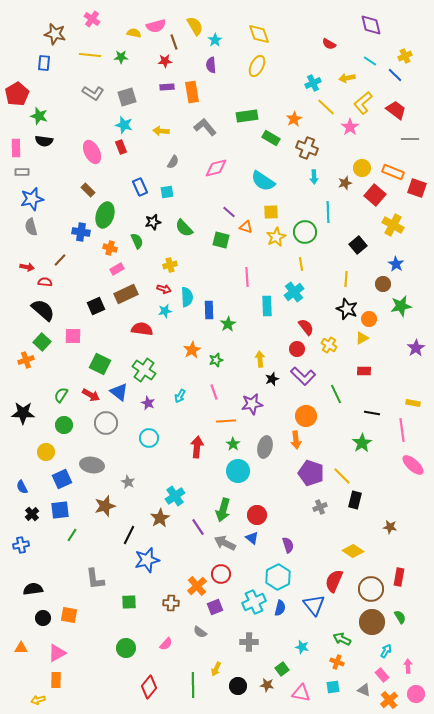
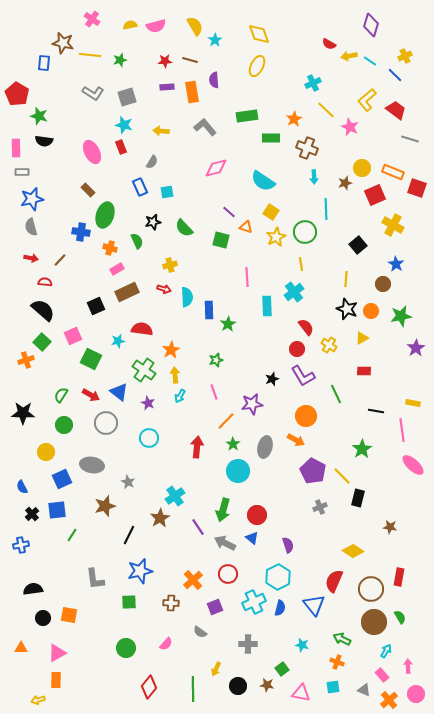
purple diamond at (371, 25): rotated 30 degrees clockwise
yellow semicircle at (134, 33): moved 4 px left, 8 px up; rotated 24 degrees counterclockwise
brown star at (55, 34): moved 8 px right, 9 px down
brown line at (174, 42): moved 16 px right, 18 px down; rotated 56 degrees counterclockwise
green star at (121, 57): moved 1 px left, 3 px down; rotated 16 degrees counterclockwise
purple semicircle at (211, 65): moved 3 px right, 15 px down
yellow arrow at (347, 78): moved 2 px right, 22 px up
red pentagon at (17, 94): rotated 10 degrees counterclockwise
yellow L-shape at (363, 103): moved 4 px right, 3 px up
yellow line at (326, 107): moved 3 px down
pink star at (350, 127): rotated 12 degrees counterclockwise
green rectangle at (271, 138): rotated 30 degrees counterclockwise
gray line at (410, 139): rotated 18 degrees clockwise
gray semicircle at (173, 162): moved 21 px left
red square at (375, 195): rotated 25 degrees clockwise
yellow square at (271, 212): rotated 35 degrees clockwise
cyan line at (328, 212): moved 2 px left, 3 px up
red arrow at (27, 267): moved 4 px right, 9 px up
brown rectangle at (126, 294): moved 1 px right, 2 px up
green star at (401, 306): moved 10 px down
cyan star at (165, 311): moved 47 px left, 30 px down
orange circle at (369, 319): moved 2 px right, 8 px up
pink square at (73, 336): rotated 24 degrees counterclockwise
orange star at (192, 350): moved 21 px left
yellow arrow at (260, 359): moved 85 px left, 16 px down
green square at (100, 364): moved 9 px left, 5 px up
purple L-shape at (303, 376): rotated 15 degrees clockwise
black line at (372, 413): moved 4 px right, 2 px up
orange line at (226, 421): rotated 42 degrees counterclockwise
orange arrow at (296, 440): rotated 54 degrees counterclockwise
green star at (362, 443): moved 6 px down
purple pentagon at (311, 473): moved 2 px right, 2 px up; rotated 10 degrees clockwise
black rectangle at (355, 500): moved 3 px right, 2 px up
blue square at (60, 510): moved 3 px left
blue star at (147, 560): moved 7 px left, 11 px down
red circle at (221, 574): moved 7 px right
orange cross at (197, 586): moved 4 px left, 6 px up
brown circle at (372, 622): moved 2 px right
gray cross at (249, 642): moved 1 px left, 2 px down
cyan star at (302, 647): moved 2 px up
green line at (193, 685): moved 4 px down
